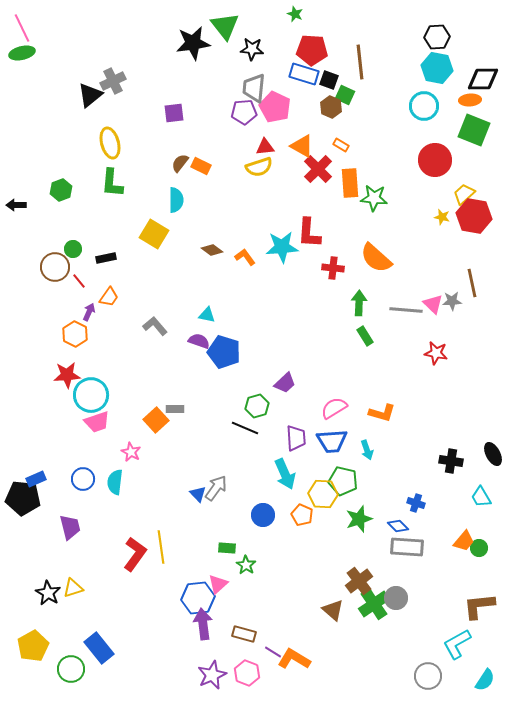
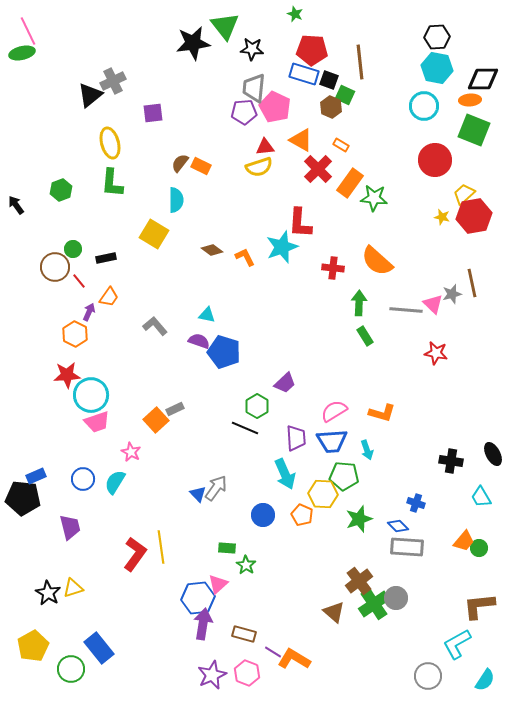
pink line at (22, 28): moved 6 px right, 3 px down
purple square at (174, 113): moved 21 px left
orange triangle at (302, 146): moved 1 px left, 6 px up
orange rectangle at (350, 183): rotated 40 degrees clockwise
black arrow at (16, 205): rotated 54 degrees clockwise
red hexagon at (474, 216): rotated 20 degrees counterclockwise
red L-shape at (309, 233): moved 9 px left, 10 px up
cyan star at (282, 247): rotated 16 degrees counterclockwise
orange L-shape at (245, 257): rotated 10 degrees clockwise
orange semicircle at (376, 258): moved 1 px right, 3 px down
gray star at (452, 301): moved 7 px up; rotated 12 degrees counterclockwise
green hexagon at (257, 406): rotated 15 degrees counterclockwise
pink semicircle at (334, 408): moved 3 px down
gray rectangle at (175, 409): rotated 24 degrees counterclockwise
blue rectangle at (36, 479): moved 3 px up
green pentagon at (343, 481): moved 1 px right, 5 px up; rotated 8 degrees counterclockwise
cyan semicircle at (115, 482): rotated 25 degrees clockwise
brown triangle at (333, 610): moved 1 px right, 2 px down
purple arrow at (203, 624): rotated 16 degrees clockwise
